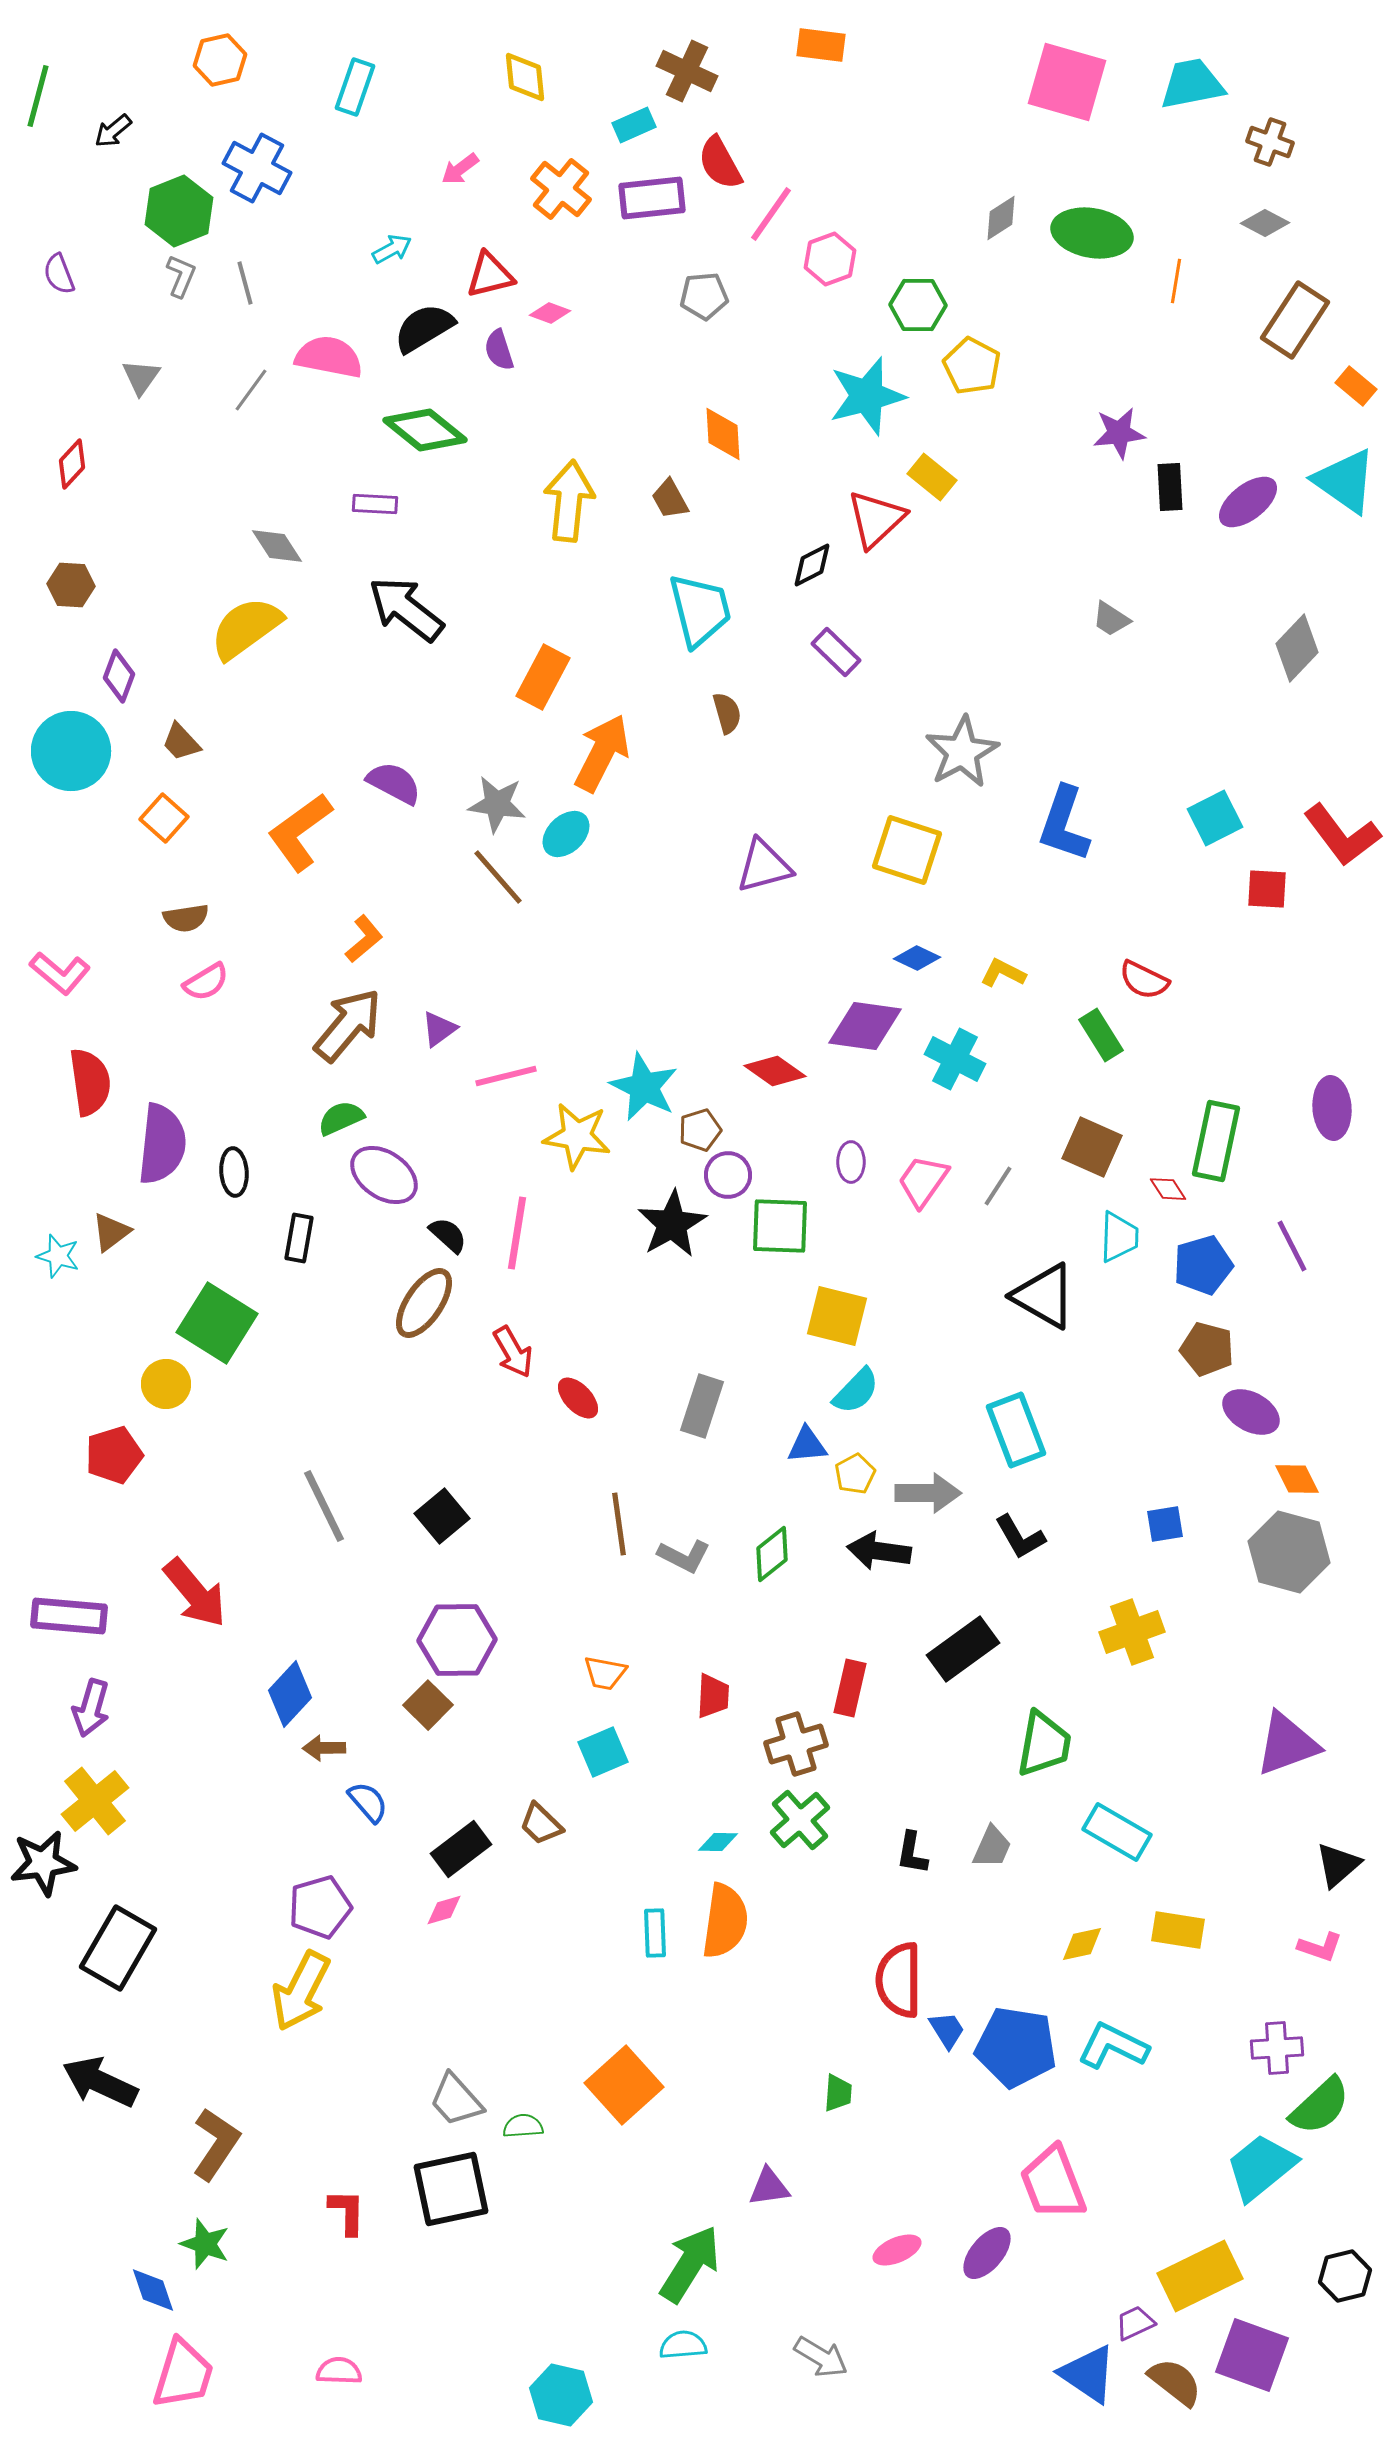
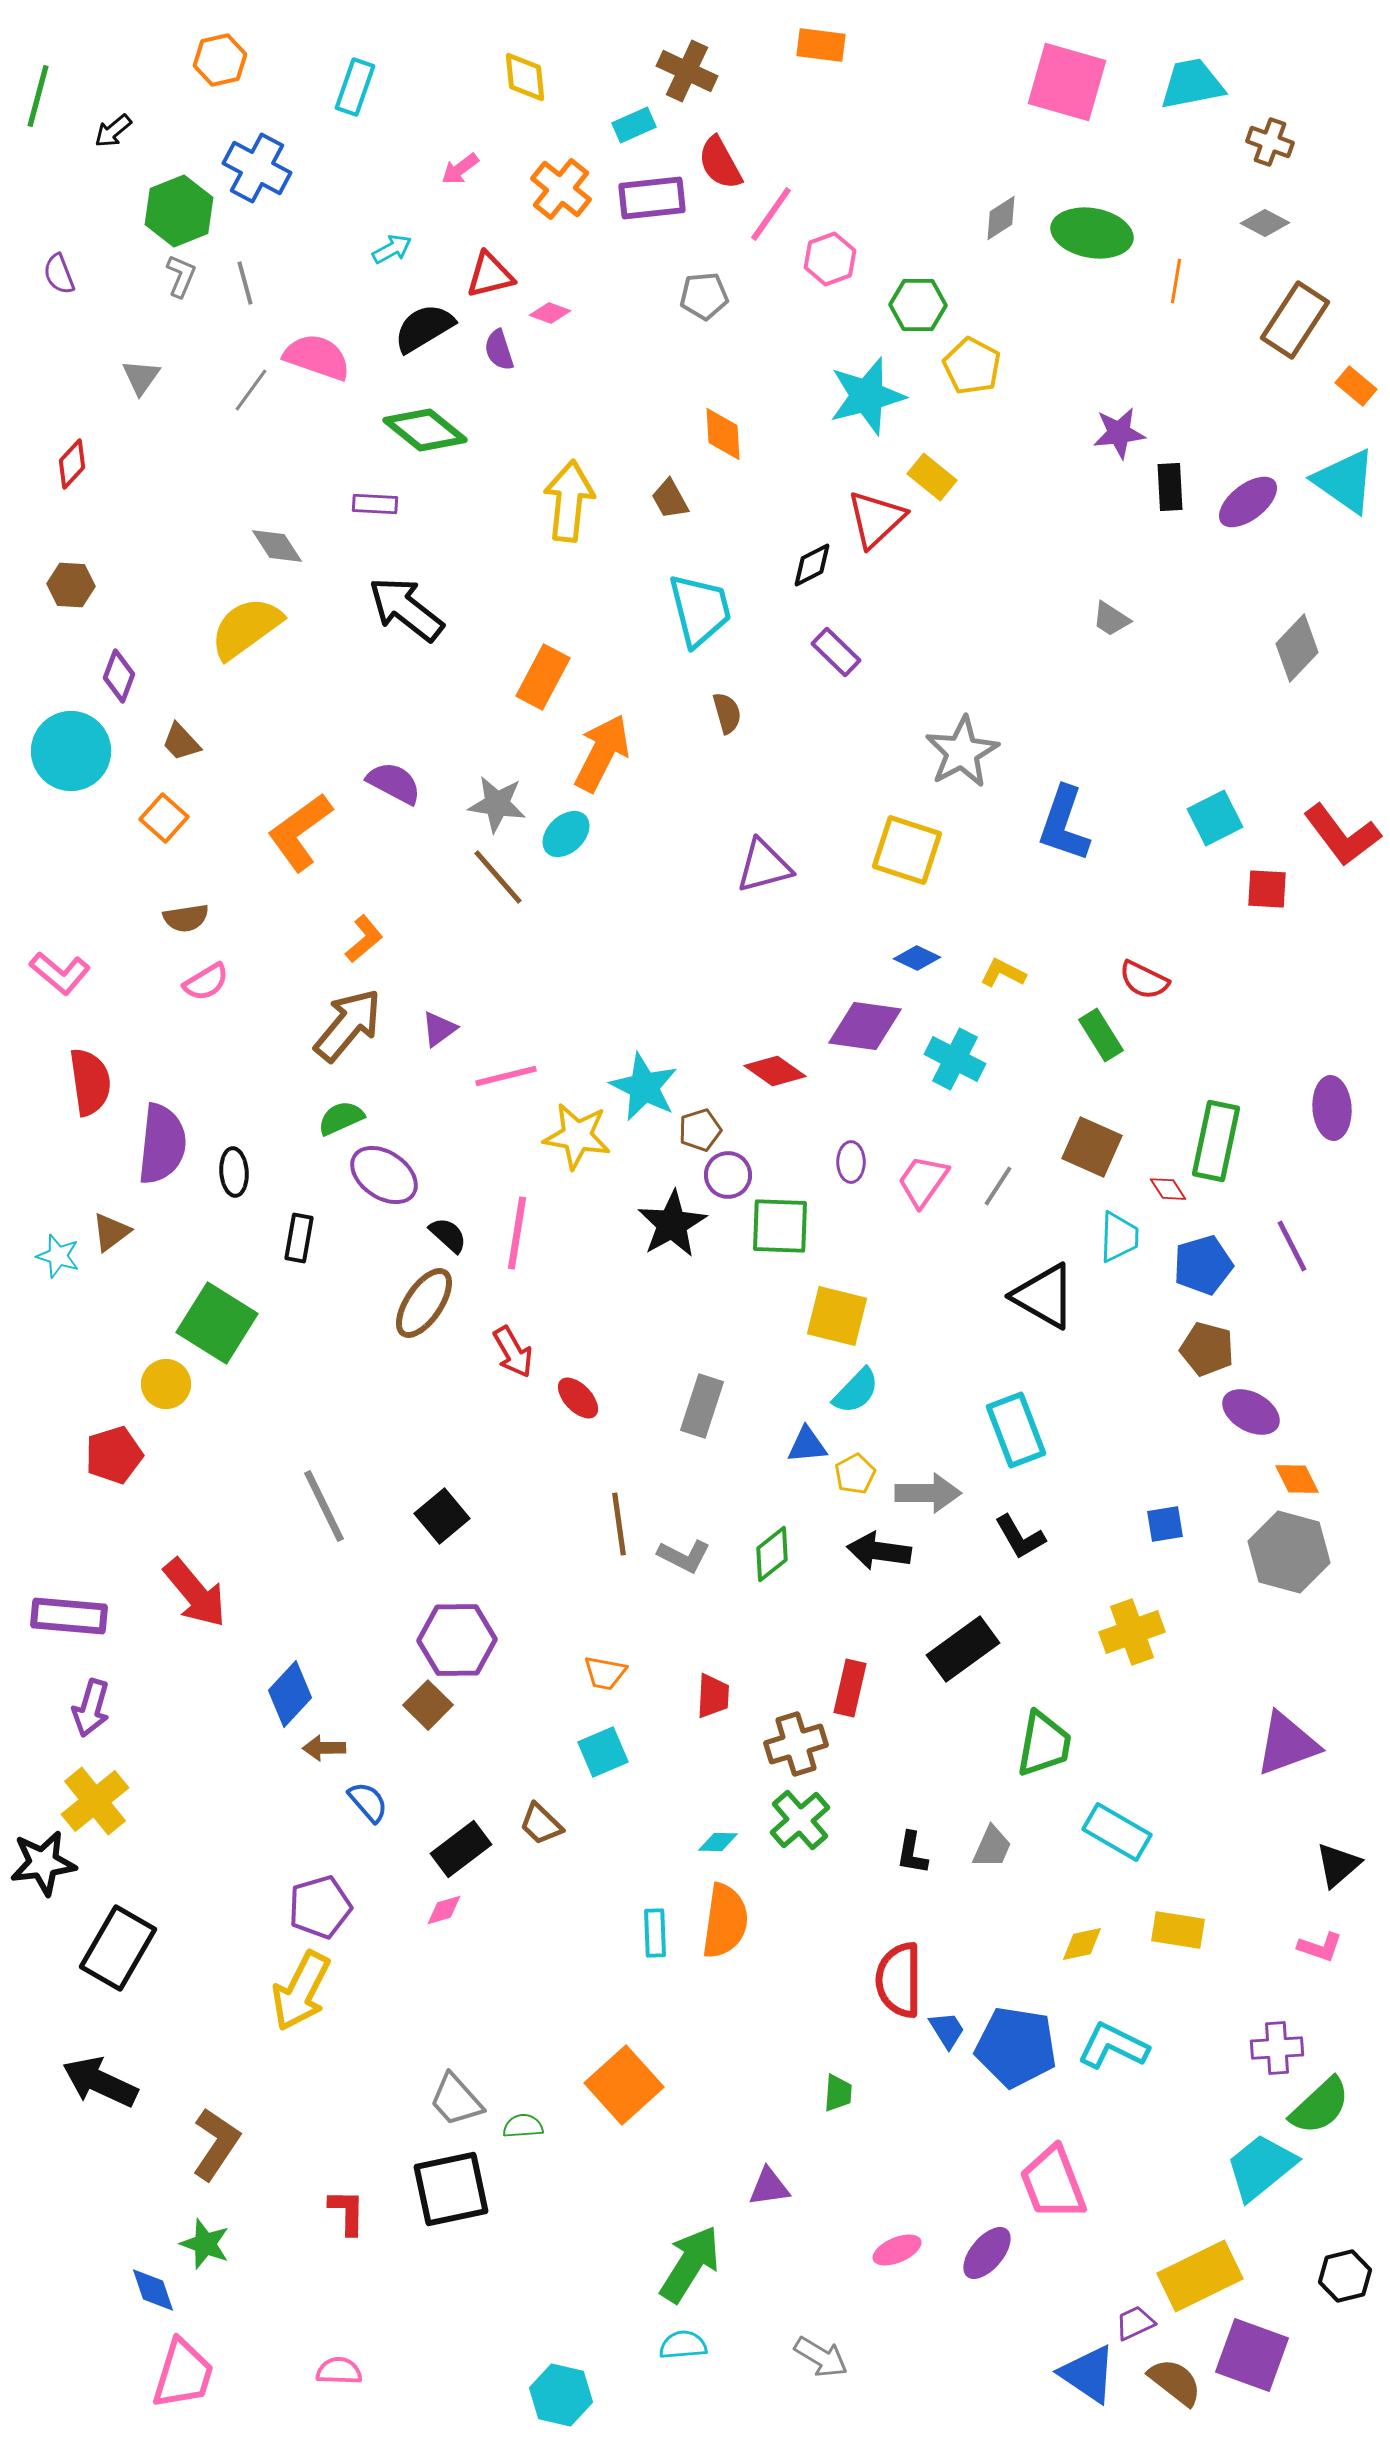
pink semicircle at (329, 357): moved 12 px left; rotated 8 degrees clockwise
